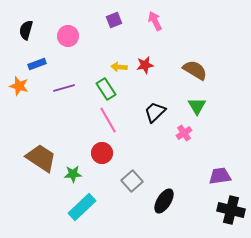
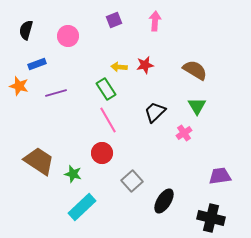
pink arrow: rotated 30 degrees clockwise
purple line: moved 8 px left, 5 px down
brown trapezoid: moved 2 px left, 3 px down
green star: rotated 18 degrees clockwise
black cross: moved 20 px left, 8 px down
